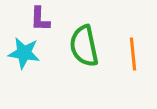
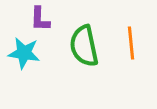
orange line: moved 2 px left, 11 px up
